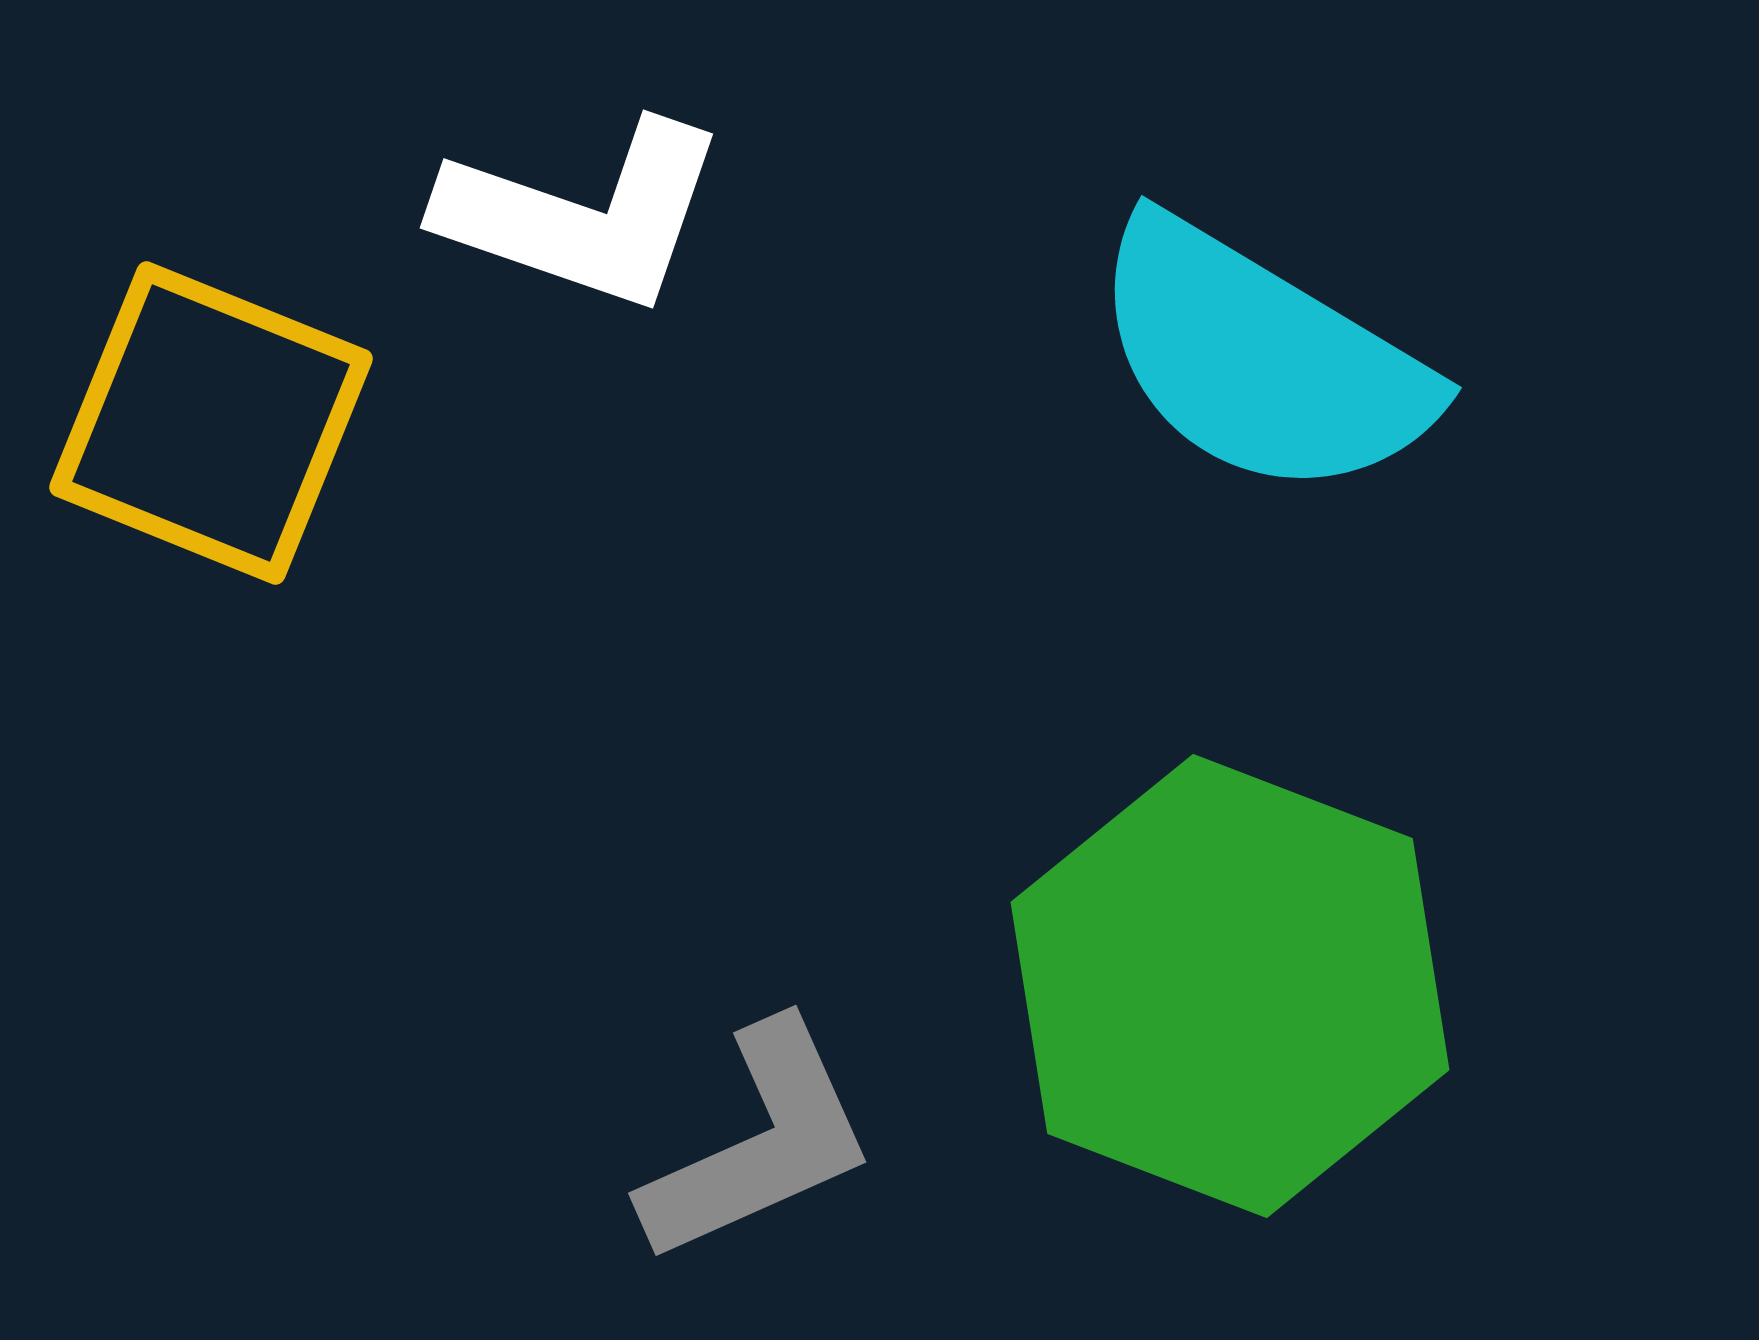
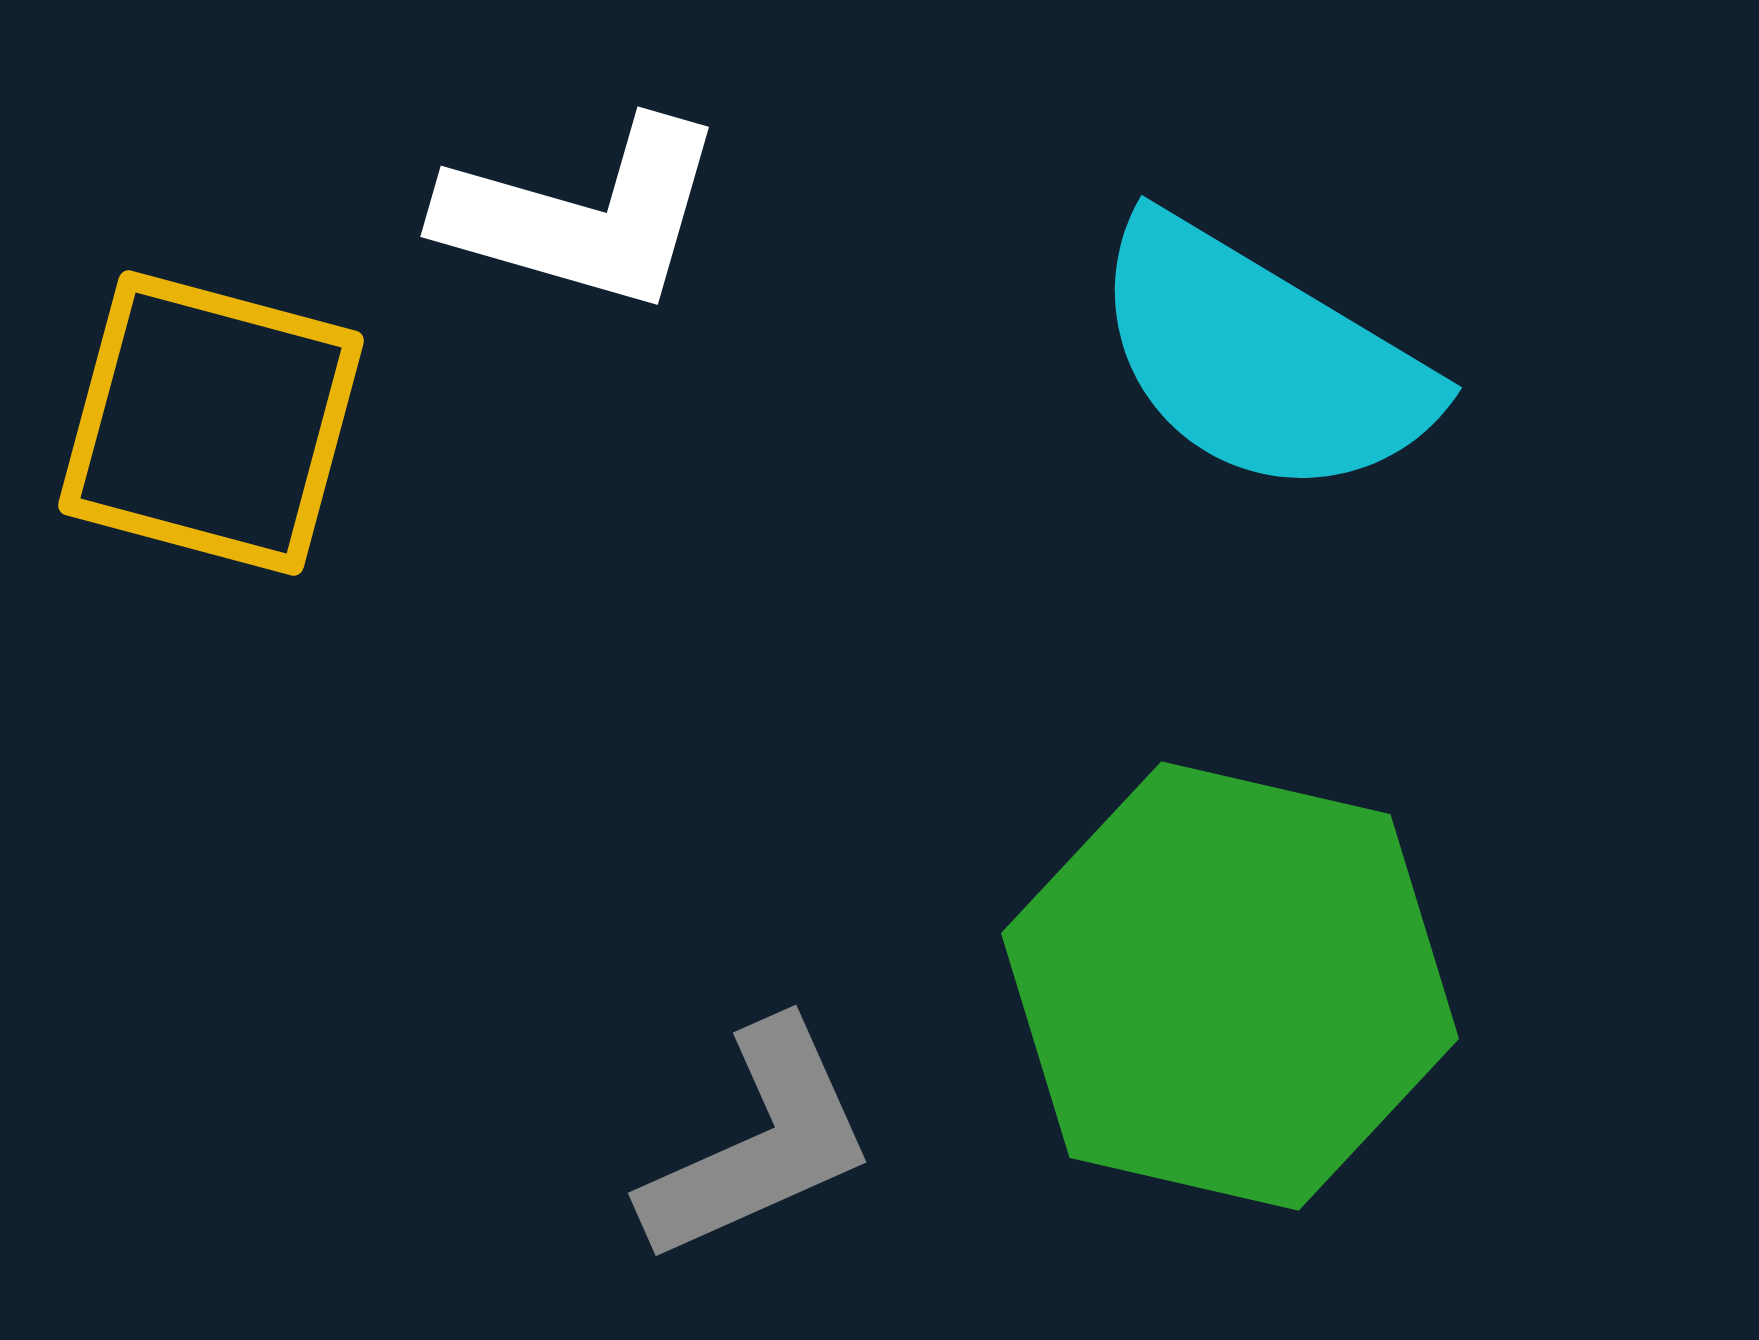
white L-shape: rotated 3 degrees counterclockwise
yellow square: rotated 7 degrees counterclockwise
green hexagon: rotated 8 degrees counterclockwise
